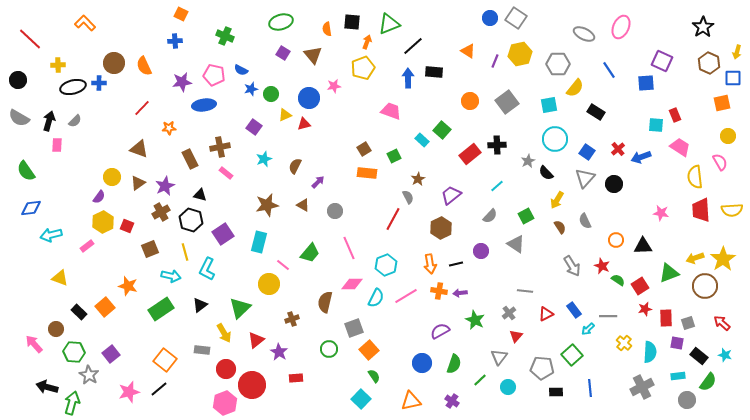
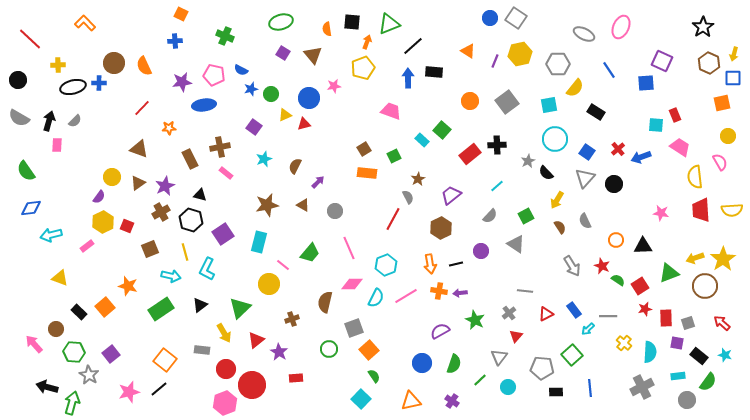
yellow arrow at (737, 52): moved 3 px left, 2 px down
